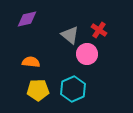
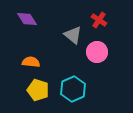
purple diamond: rotated 70 degrees clockwise
red cross: moved 10 px up
gray triangle: moved 3 px right
pink circle: moved 10 px right, 2 px up
yellow pentagon: rotated 20 degrees clockwise
